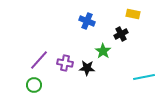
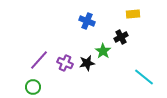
yellow rectangle: rotated 16 degrees counterclockwise
black cross: moved 3 px down
purple cross: rotated 14 degrees clockwise
black star: moved 5 px up; rotated 14 degrees counterclockwise
cyan line: rotated 50 degrees clockwise
green circle: moved 1 px left, 2 px down
